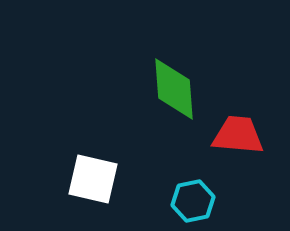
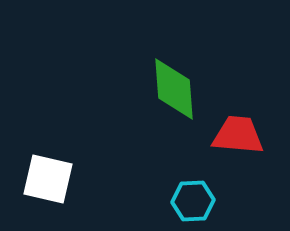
white square: moved 45 px left
cyan hexagon: rotated 9 degrees clockwise
